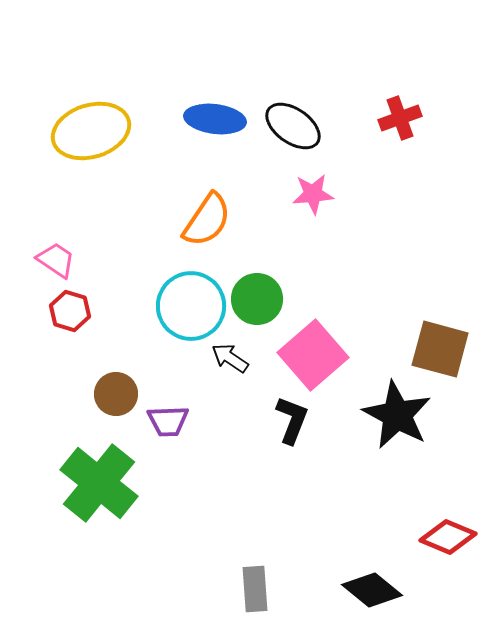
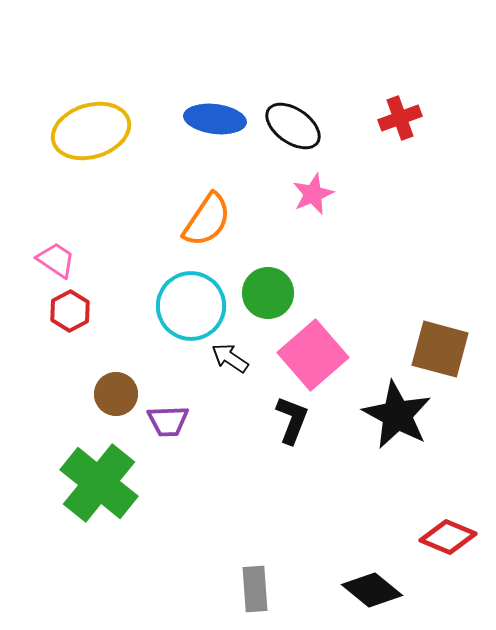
pink star: rotated 18 degrees counterclockwise
green circle: moved 11 px right, 6 px up
red hexagon: rotated 15 degrees clockwise
